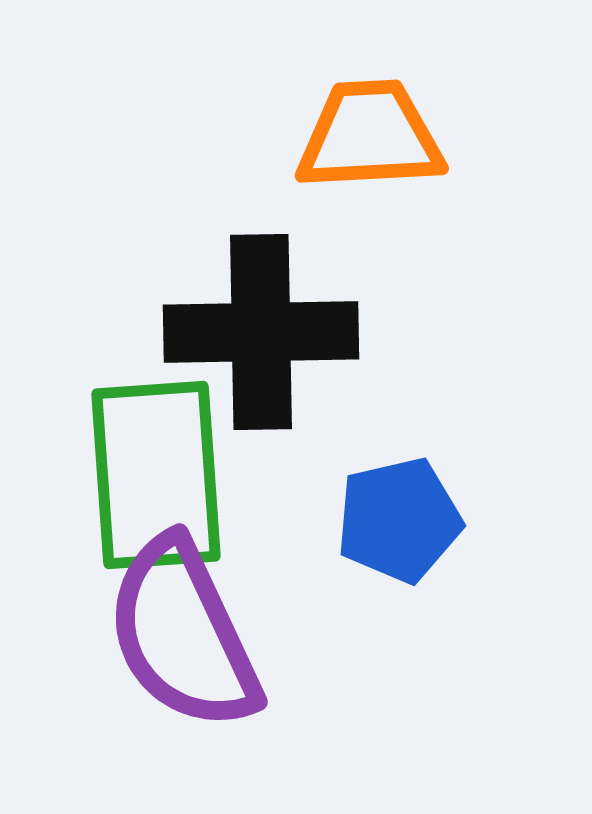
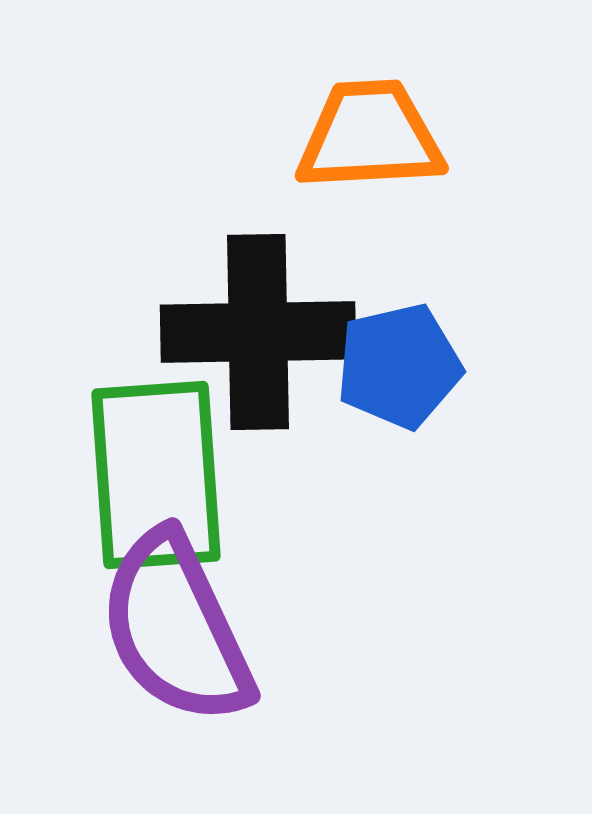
black cross: moved 3 px left
blue pentagon: moved 154 px up
purple semicircle: moved 7 px left, 6 px up
